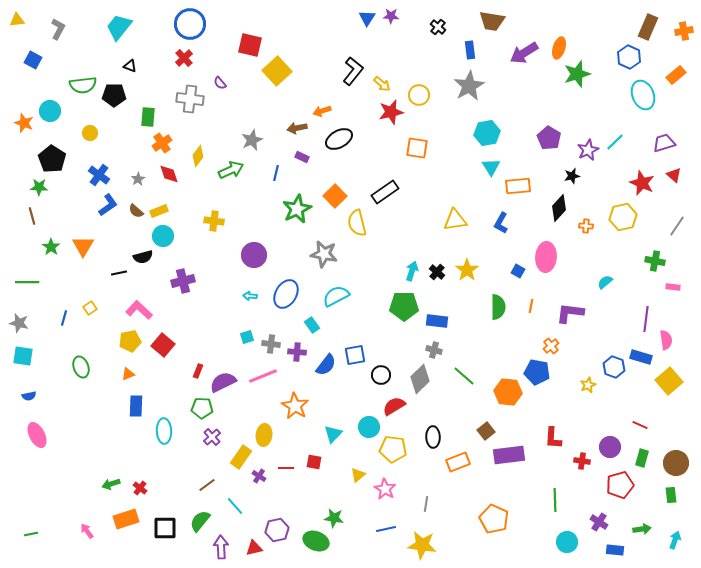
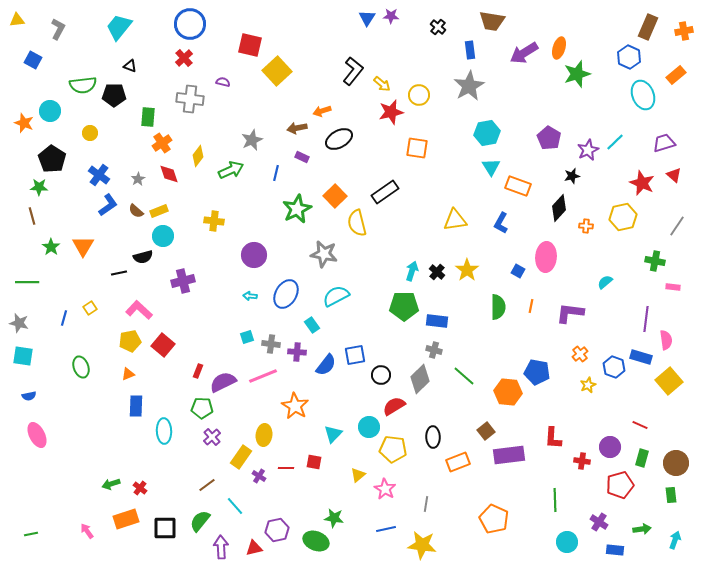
purple semicircle at (220, 83): moved 3 px right, 1 px up; rotated 144 degrees clockwise
orange rectangle at (518, 186): rotated 25 degrees clockwise
orange cross at (551, 346): moved 29 px right, 8 px down
